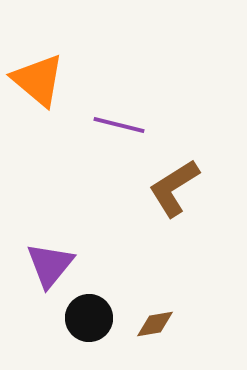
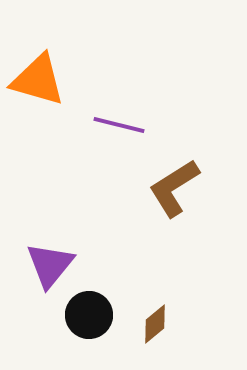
orange triangle: rotated 24 degrees counterclockwise
black circle: moved 3 px up
brown diamond: rotated 30 degrees counterclockwise
